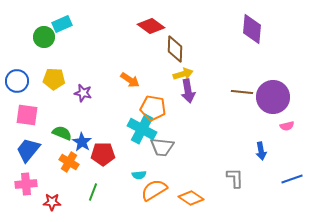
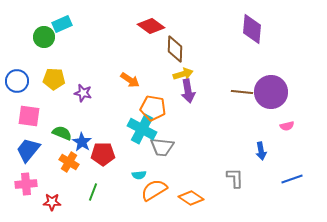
purple circle: moved 2 px left, 5 px up
pink square: moved 2 px right, 1 px down
